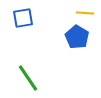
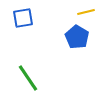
yellow line: moved 1 px right, 1 px up; rotated 18 degrees counterclockwise
